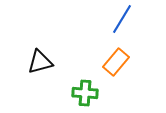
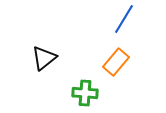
blue line: moved 2 px right
black triangle: moved 4 px right, 4 px up; rotated 24 degrees counterclockwise
